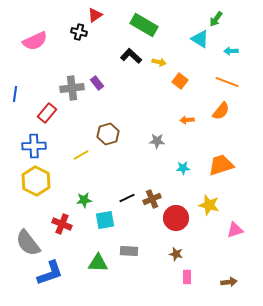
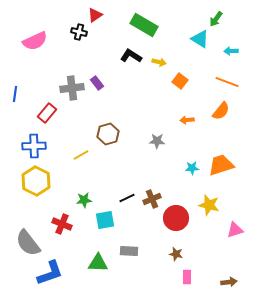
black L-shape: rotated 10 degrees counterclockwise
cyan star: moved 9 px right
